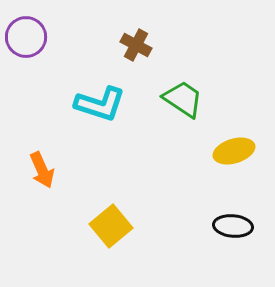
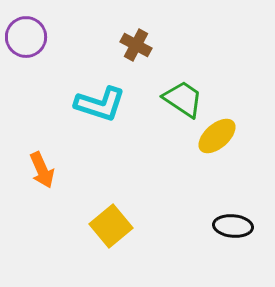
yellow ellipse: moved 17 px left, 15 px up; rotated 24 degrees counterclockwise
